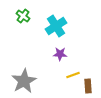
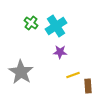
green cross: moved 8 px right, 7 px down
purple star: moved 2 px up
gray star: moved 3 px left, 9 px up; rotated 10 degrees counterclockwise
